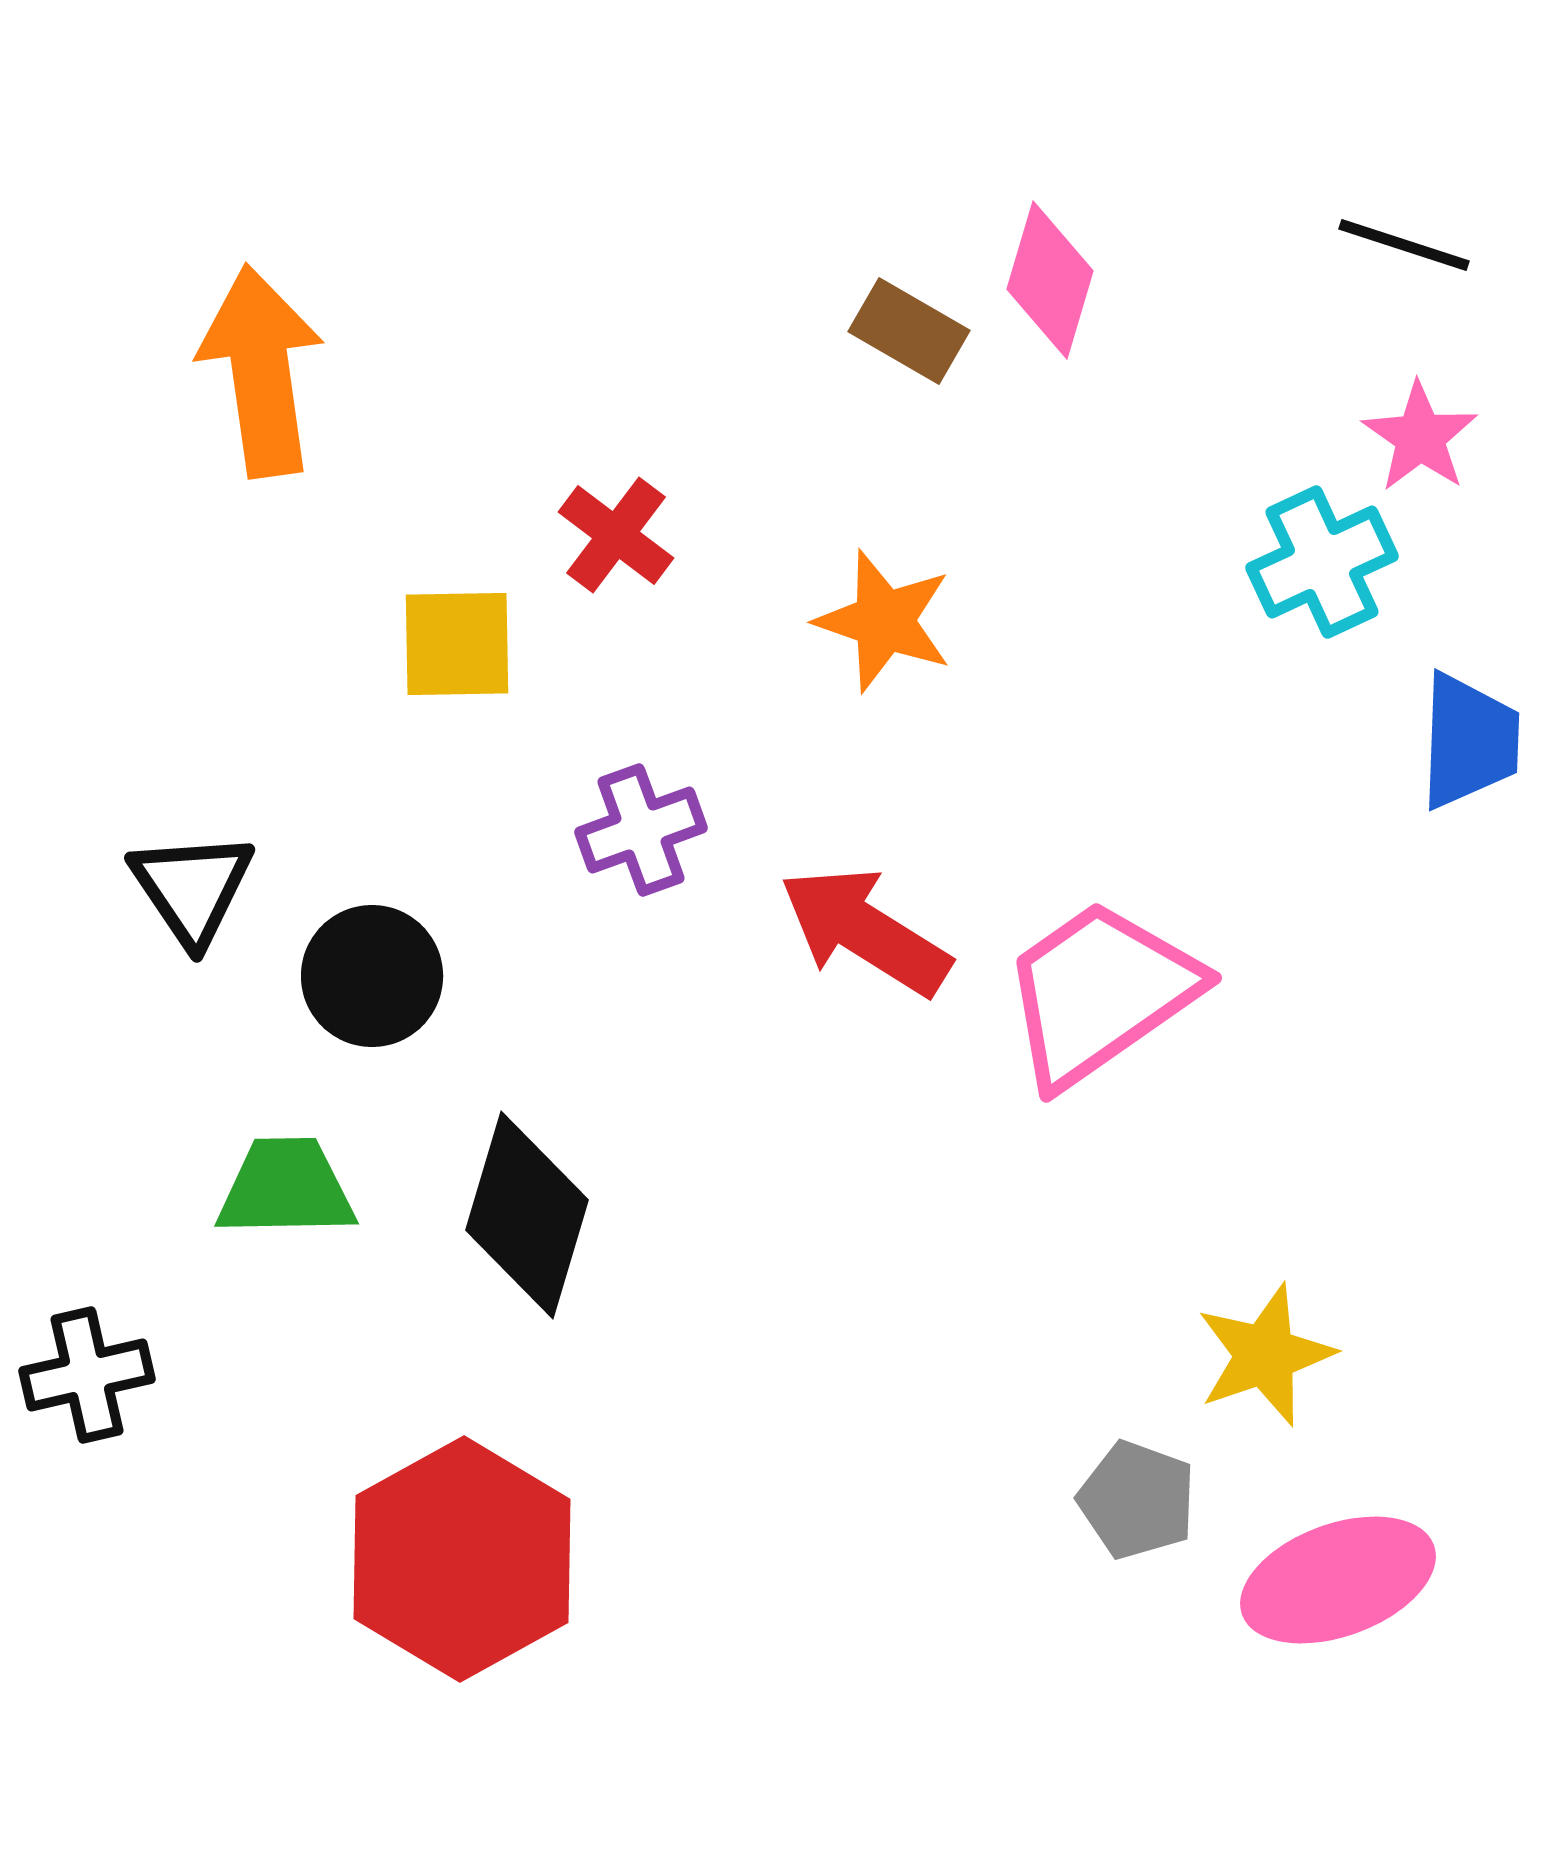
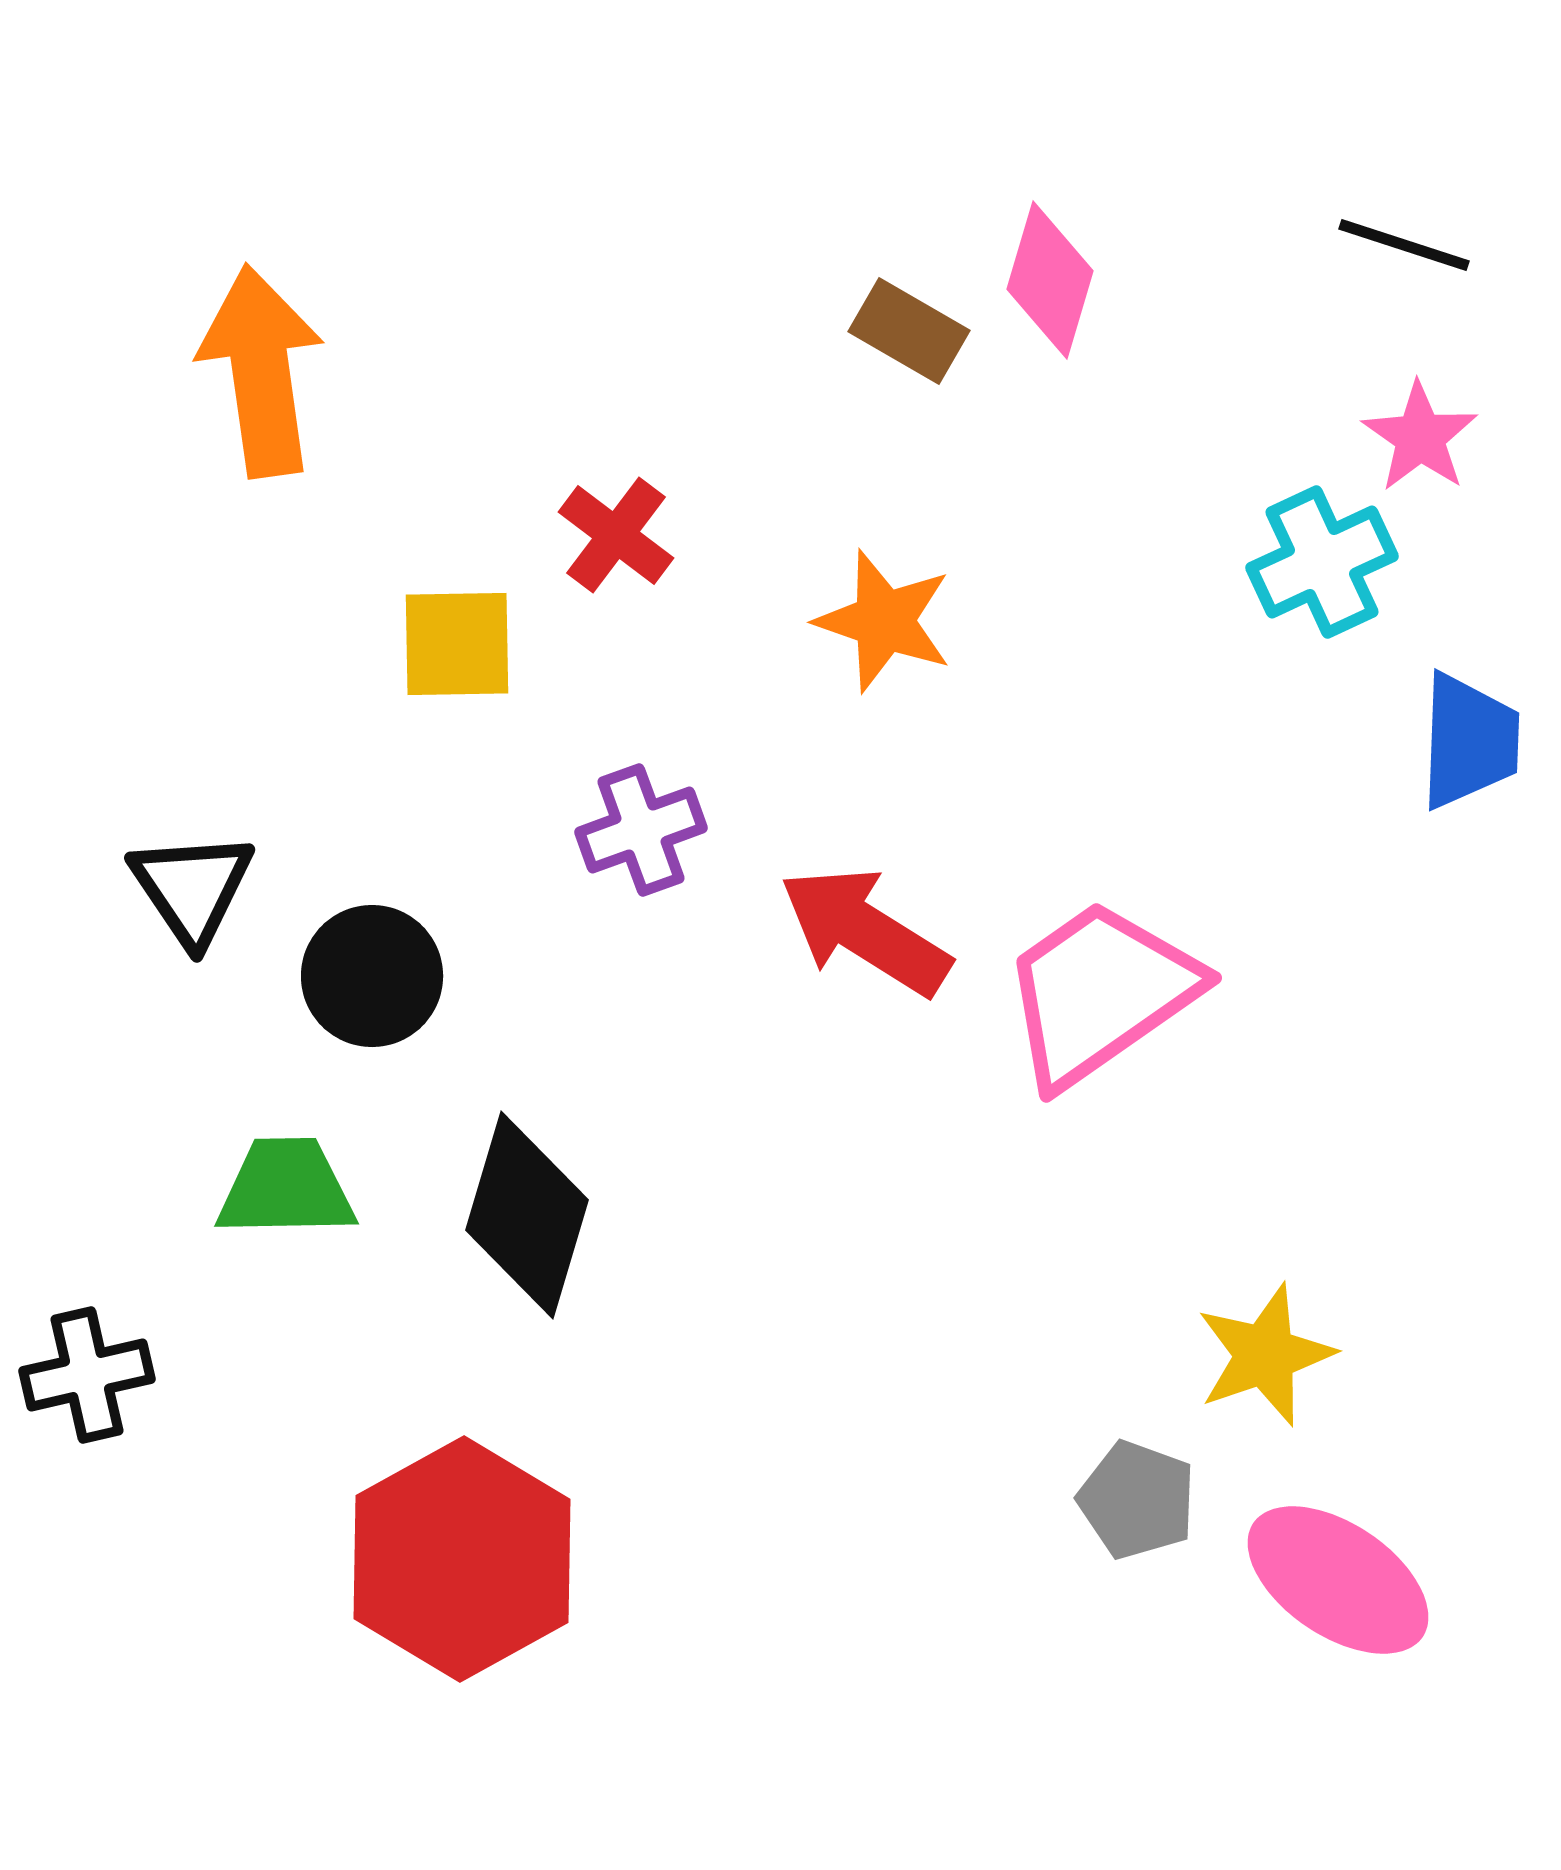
pink ellipse: rotated 54 degrees clockwise
